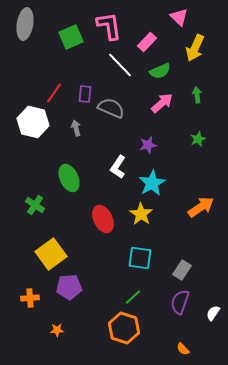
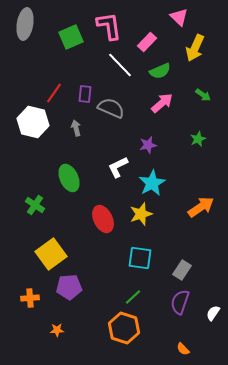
green arrow: moved 6 px right; rotated 133 degrees clockwise
white L-shape: rotated 30 degrees clockwise
yellow star: rotated 20 degrees clockwise
